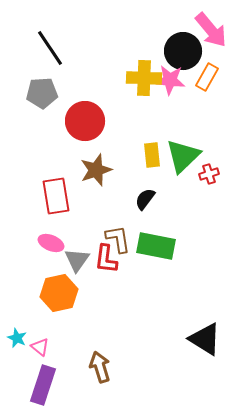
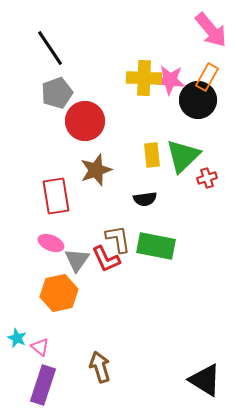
black circle: moved 15 px right, 49 px down
gray pentagon: moved 15 px right; rotated 16 degrees counterclockwise
red cross: moved 2 px left, 4 px down
black semicircle: rotated 135 degrees counterclockwise
red L-shape: rotated 32 degrees counterclockwise
black triangle: moved 41 px down
